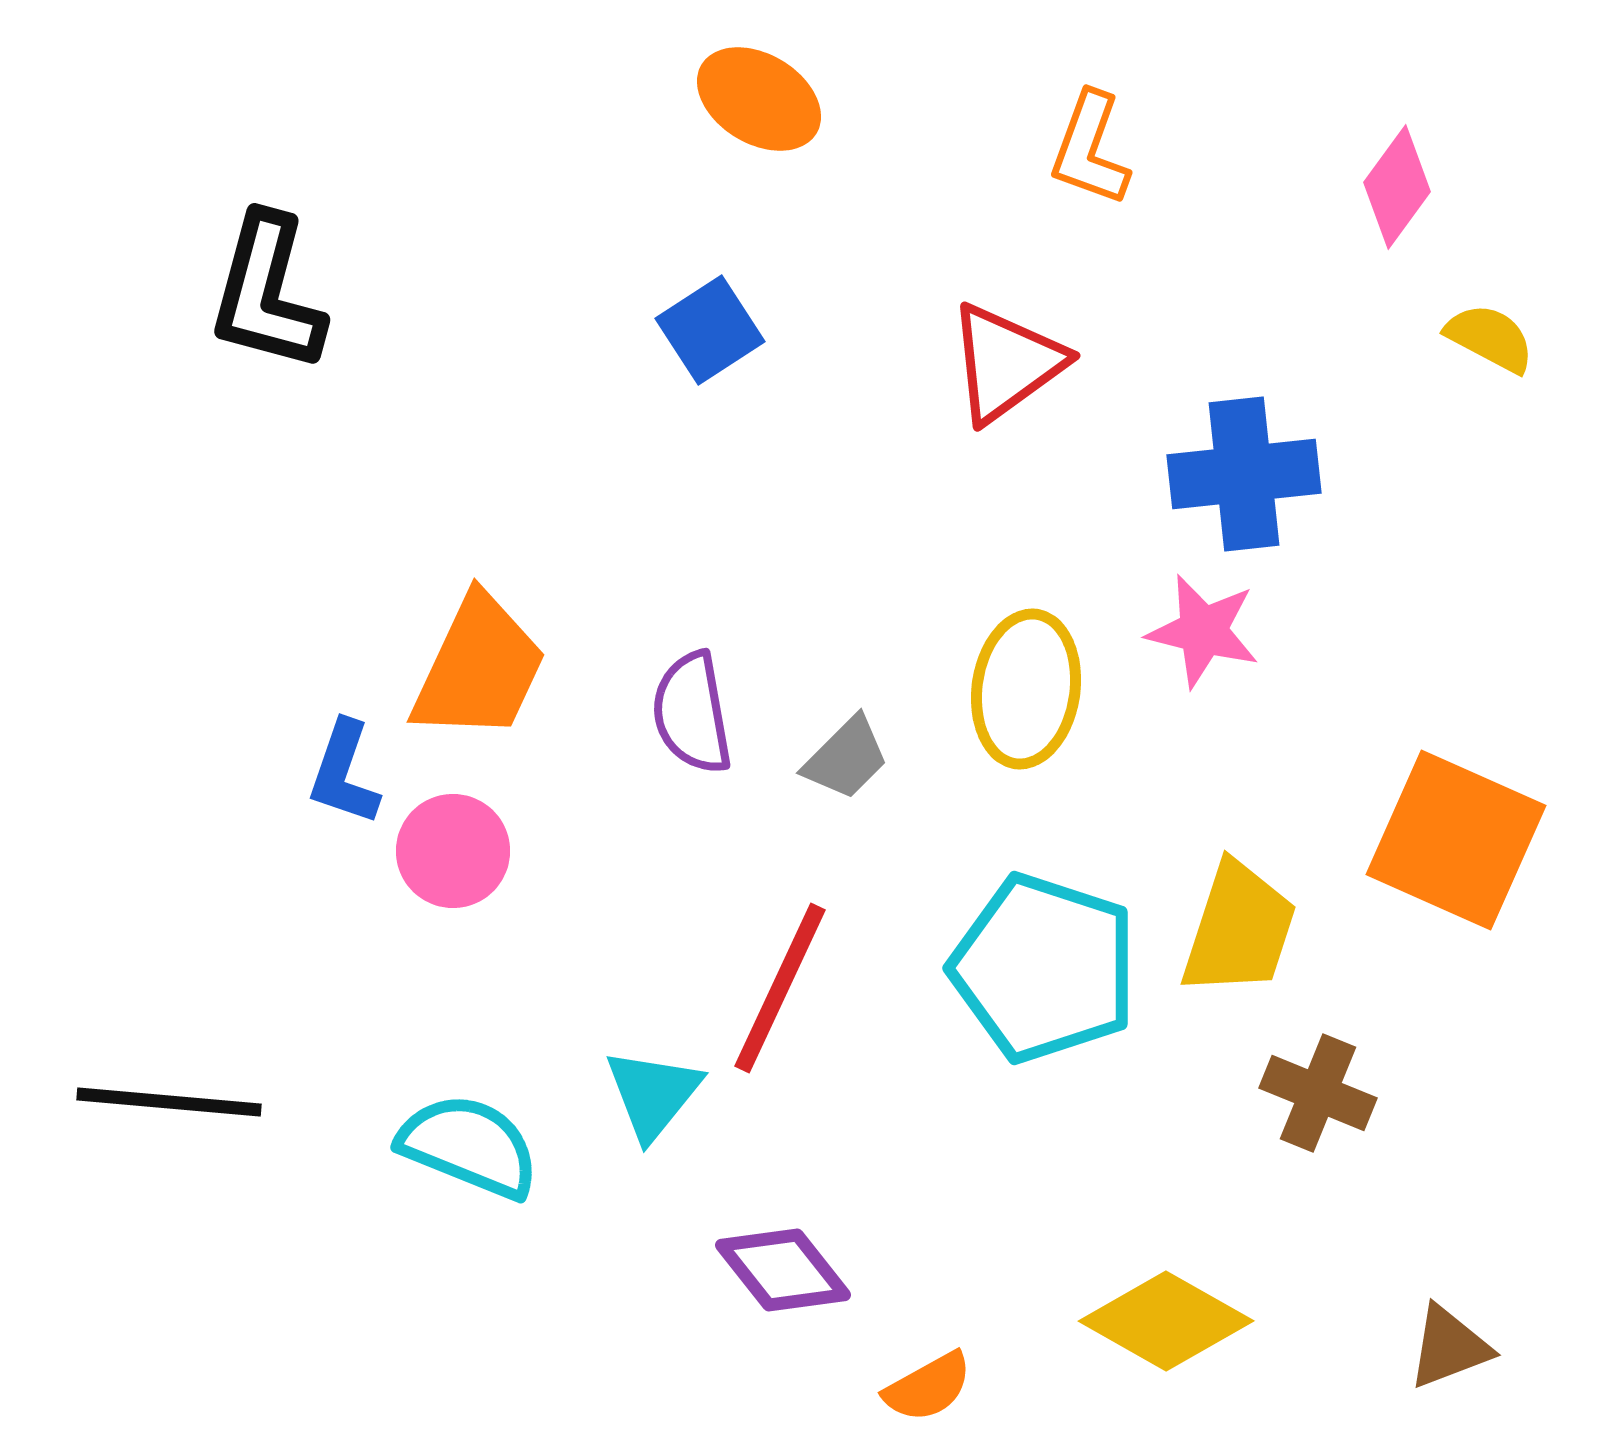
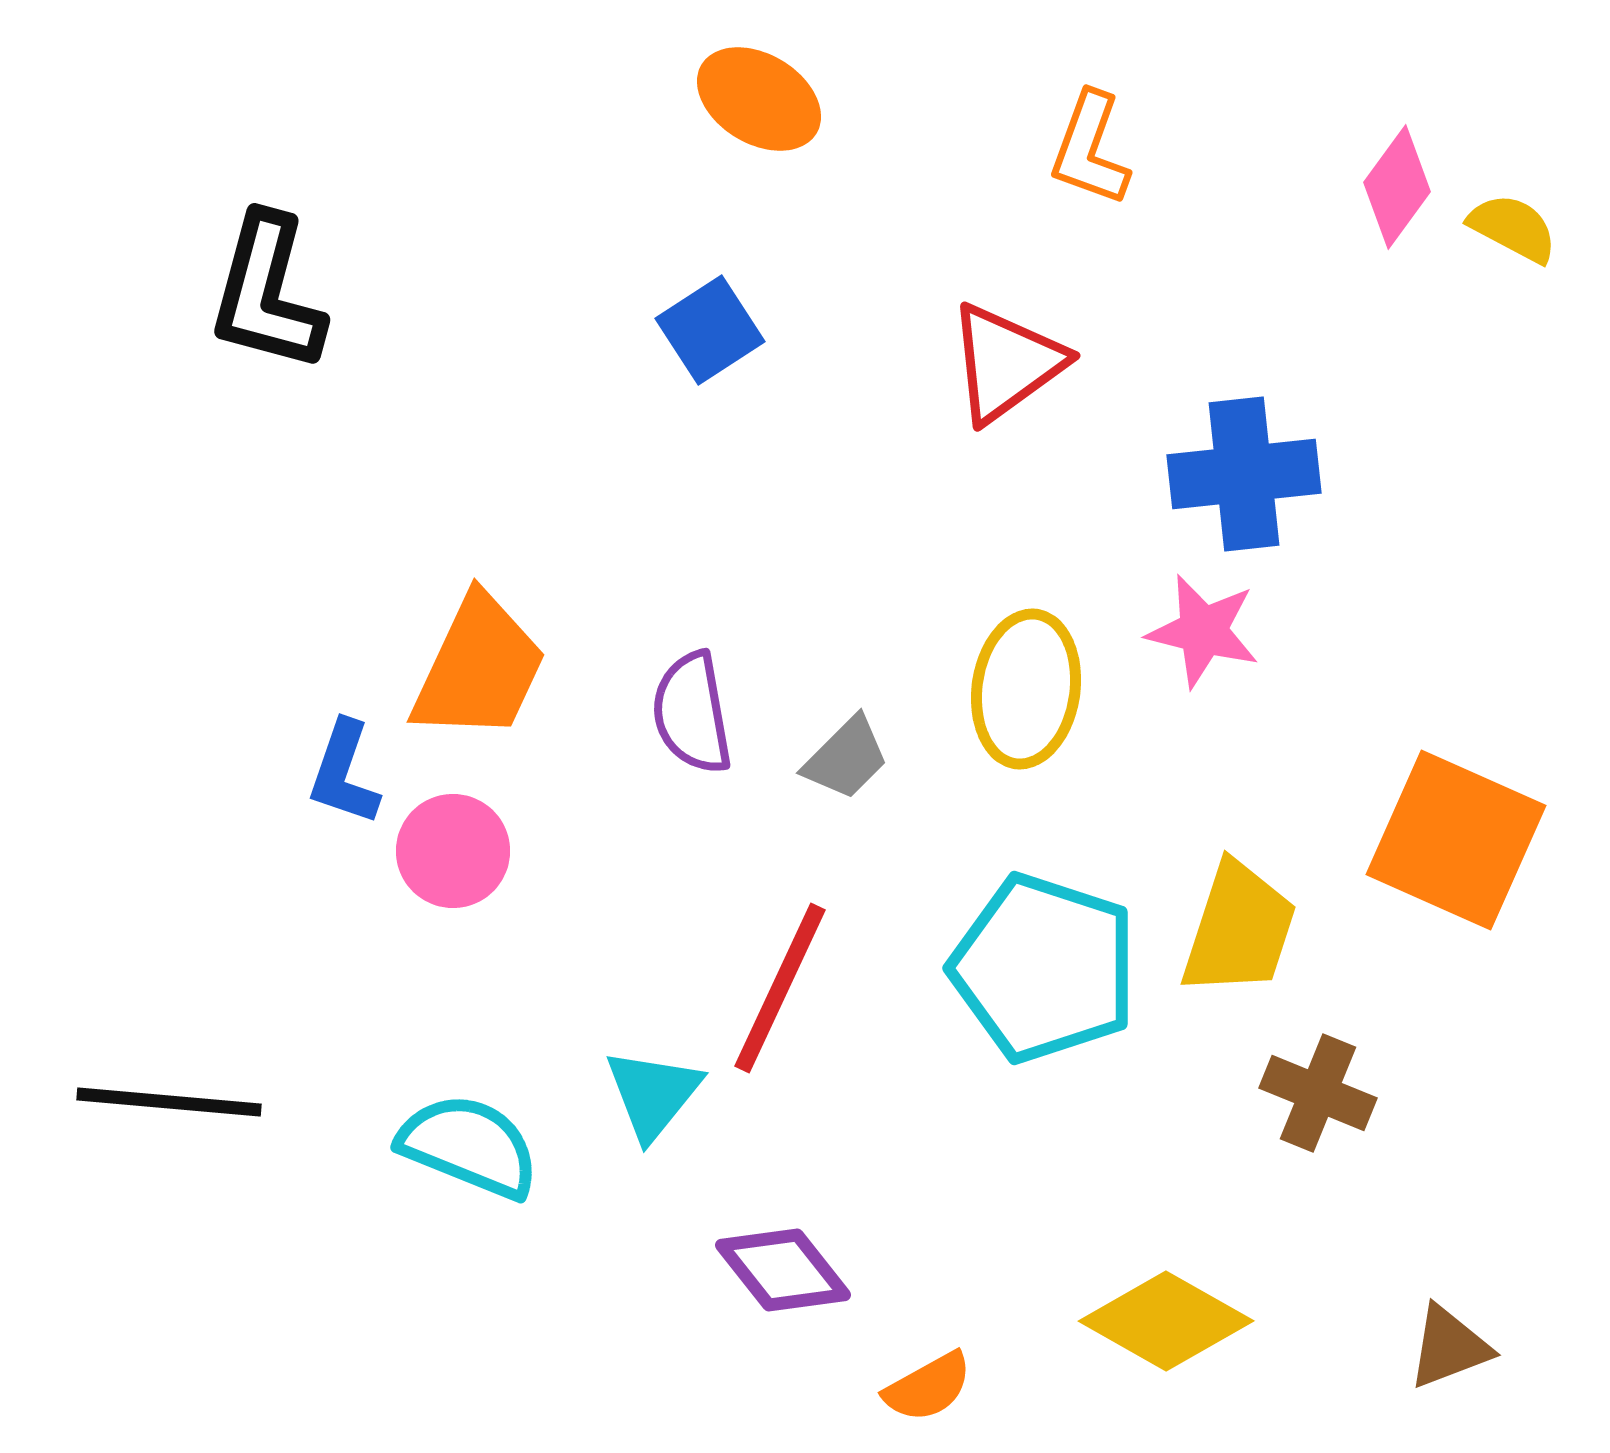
yellow semicircle: moved 23 px right, 110 px up
